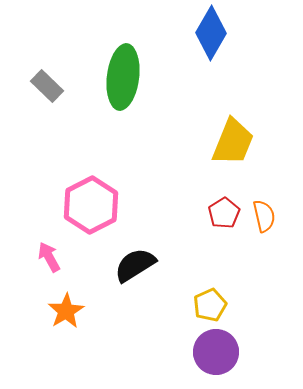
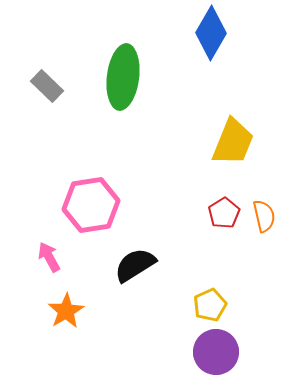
pink hexagon: rotated 18 degrees clockwise
